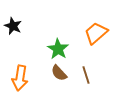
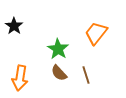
black star: moved 1 px right; rotated 12 degrees clockwise
orange trapezoid: rotated 10 degrees counterclockwise
